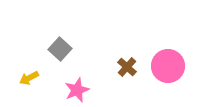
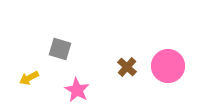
gray square: rotated 25 degrees counterclockwise
pink star: rotated 20 degrees counterclockwise
